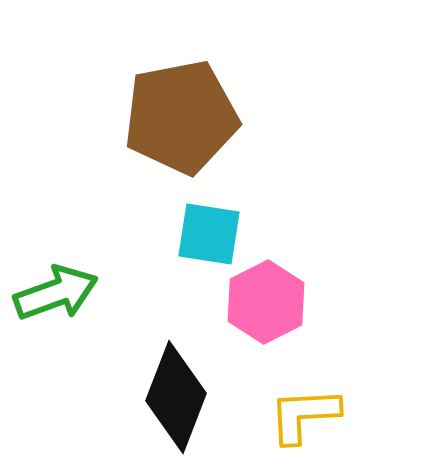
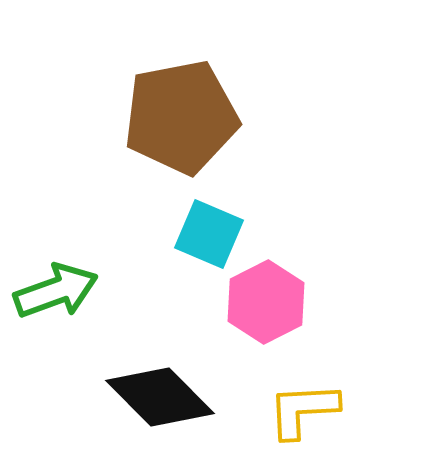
cyan square: rotated 14 degrees clockwise
green arrow: moved 2 px up
black diamond: moved 16 px left; rotated 66 degrees counterclockwise
yellow L-shape: moved 1 px left, 5 px up
